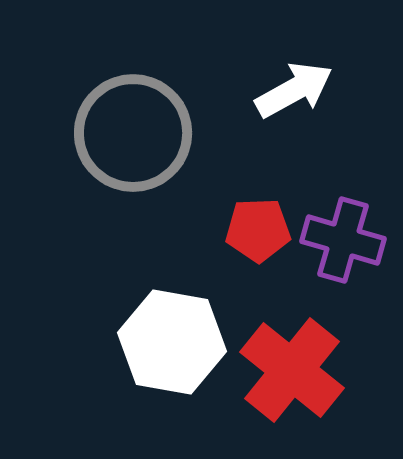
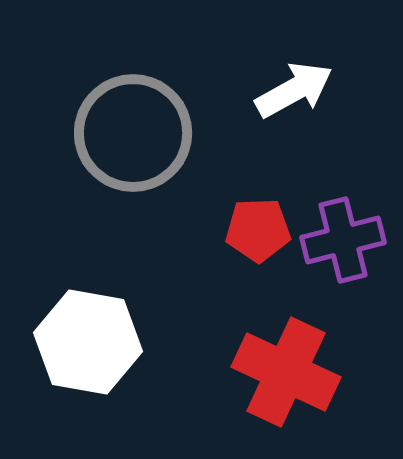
purple cross: rotated 30 degrees counterclockwise
white hexagon: moved 84 px left
red cross: moved 6 px left, 2 px down; rotated 14 degrees counterclockwise
